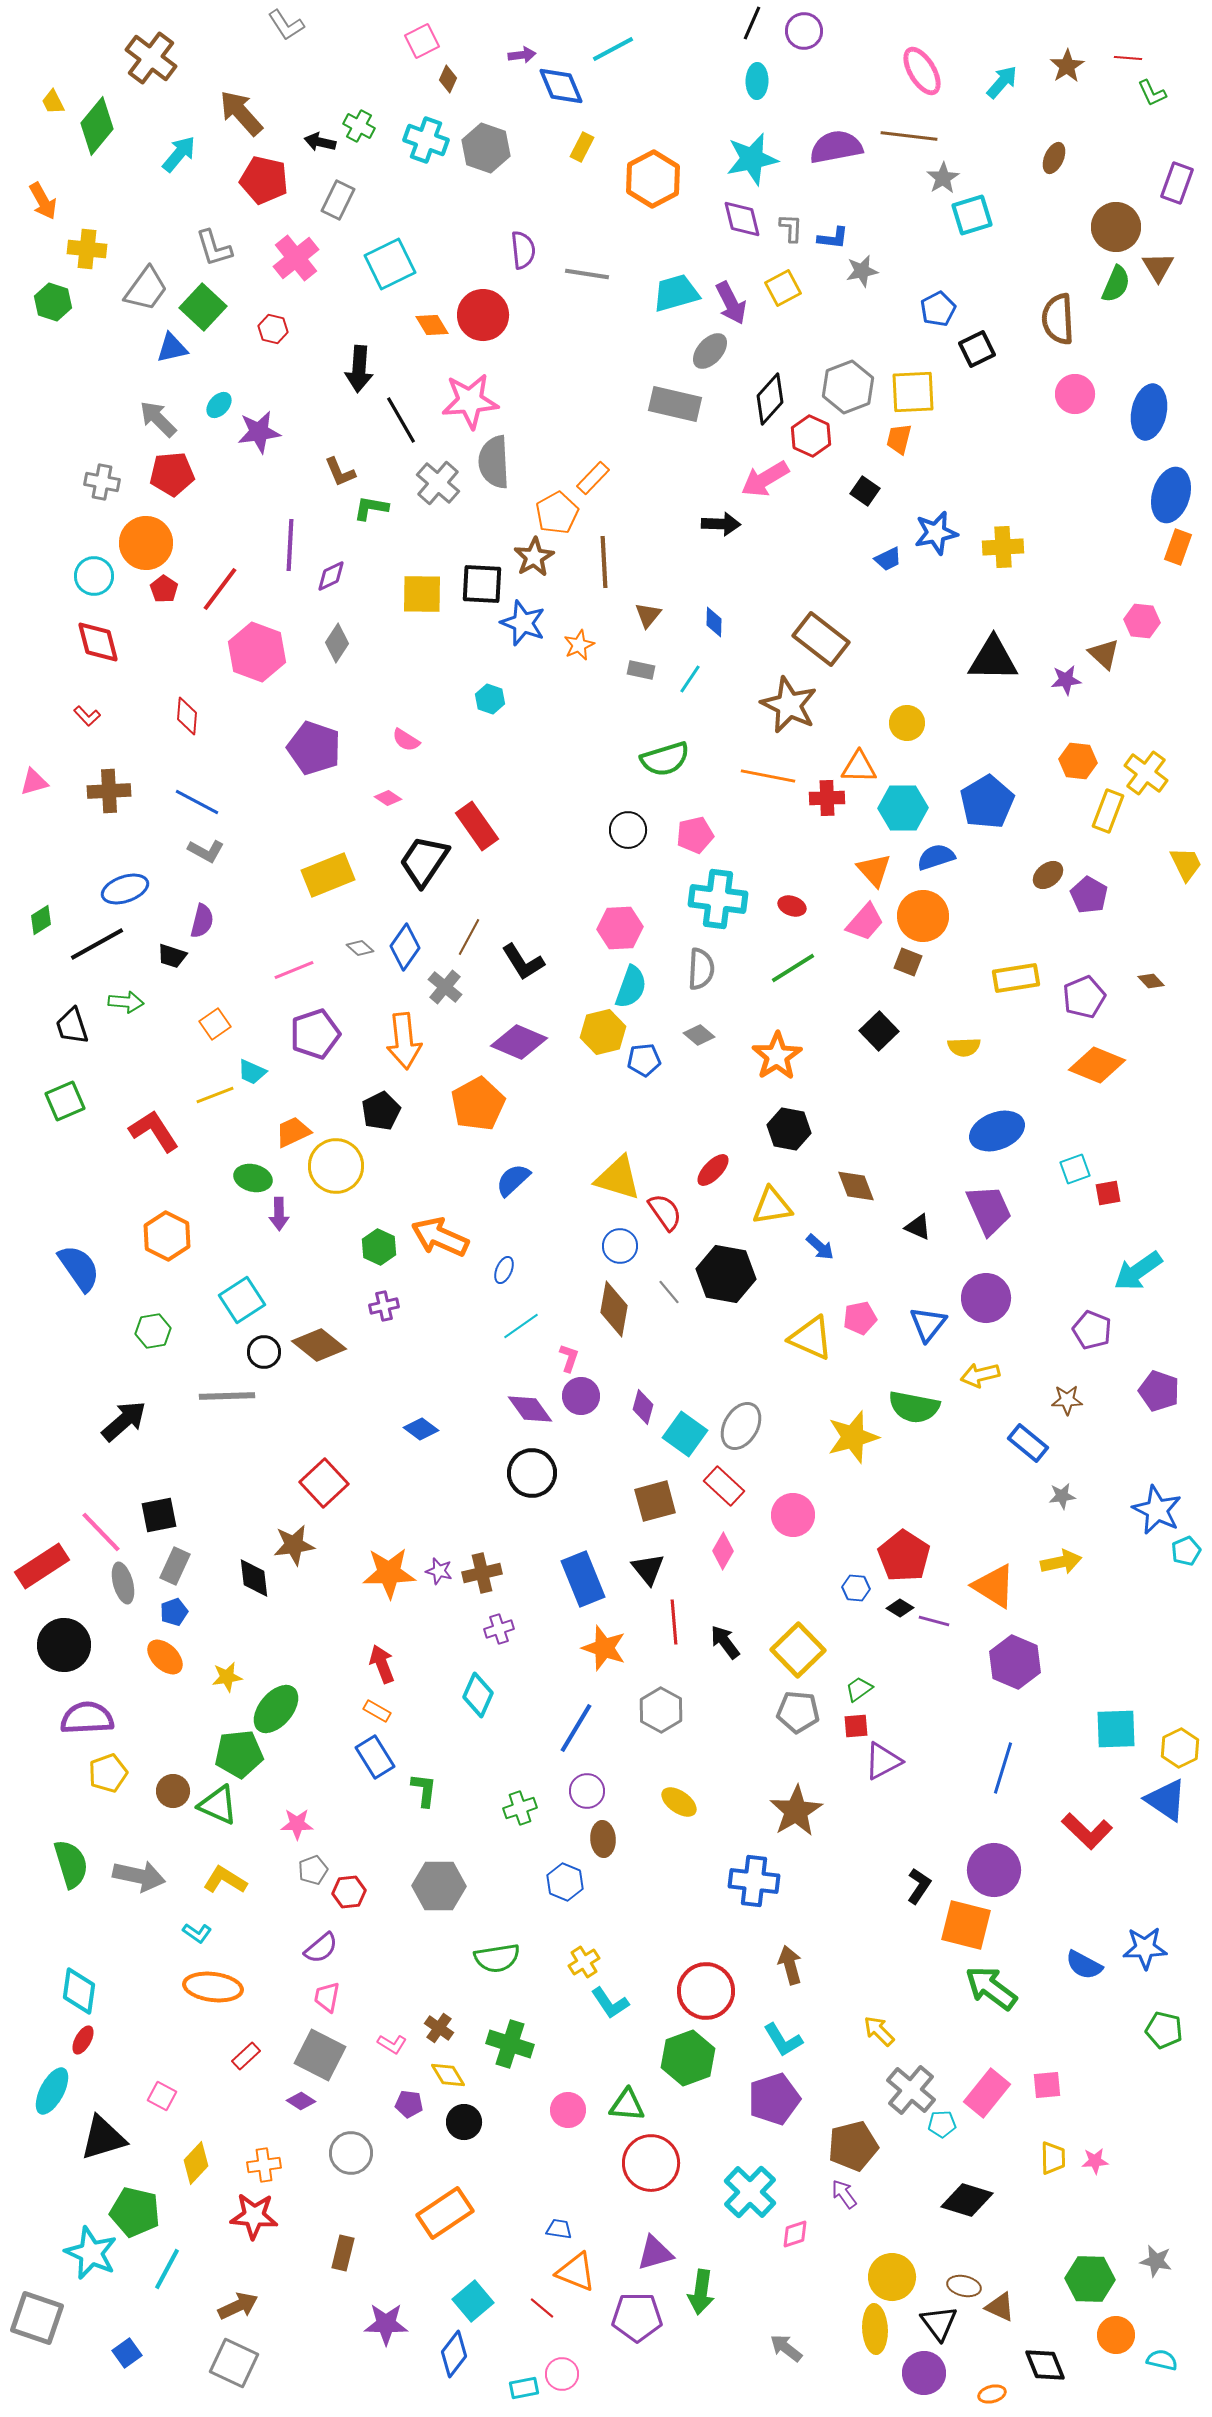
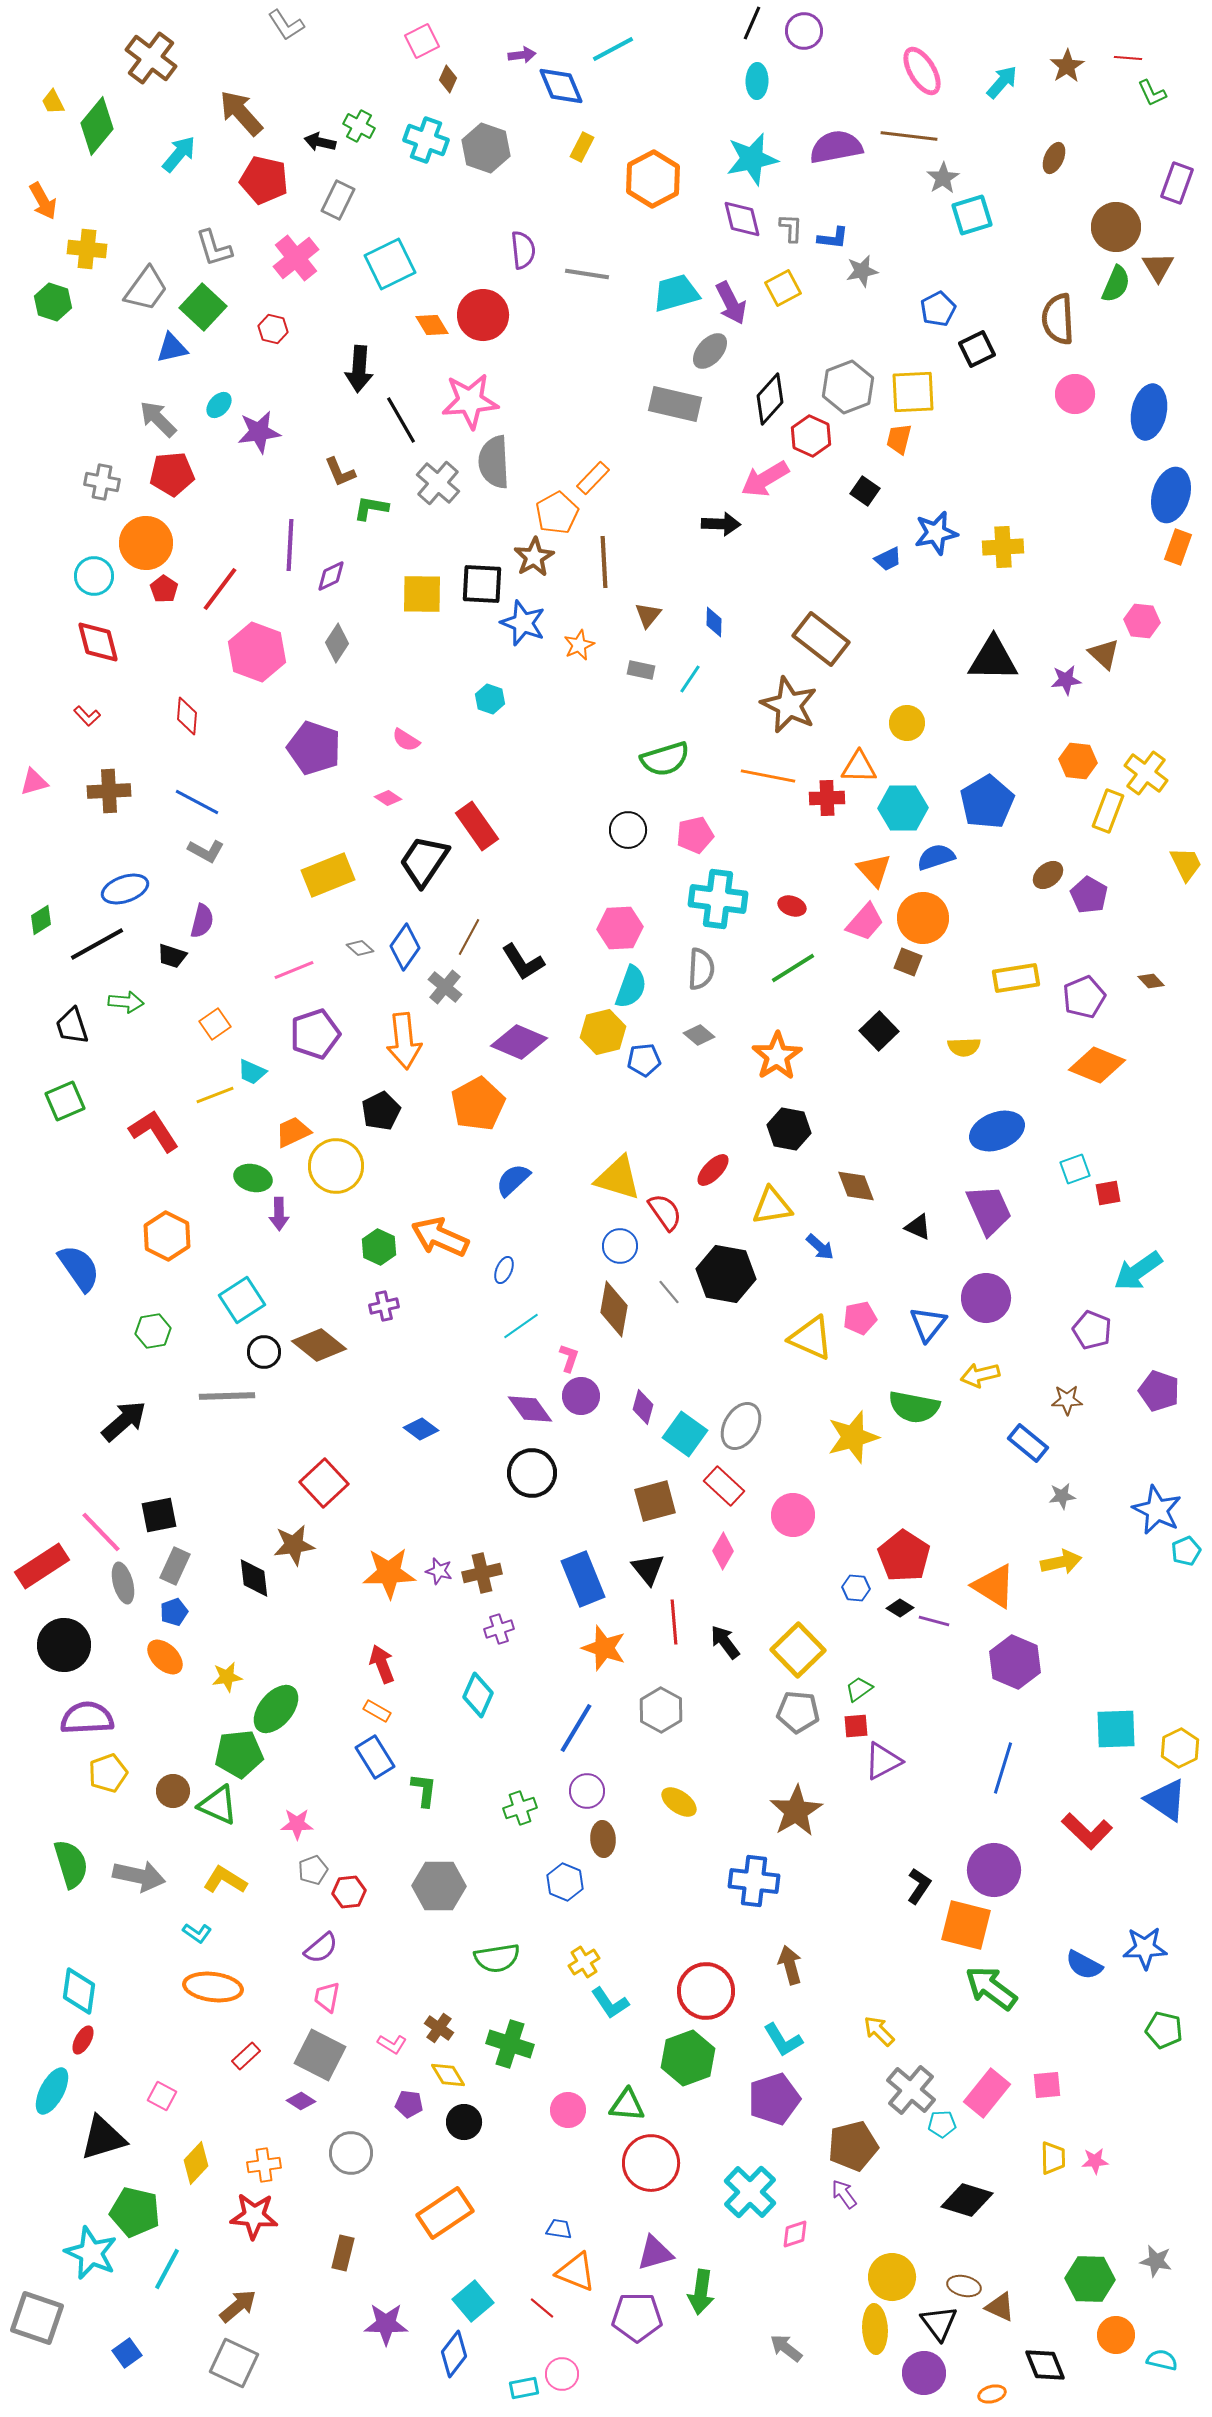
orange circle at (923, 916): moved 2 px down
brown arrow at (238, 2306): rotated 15 degrees counterclockwise
